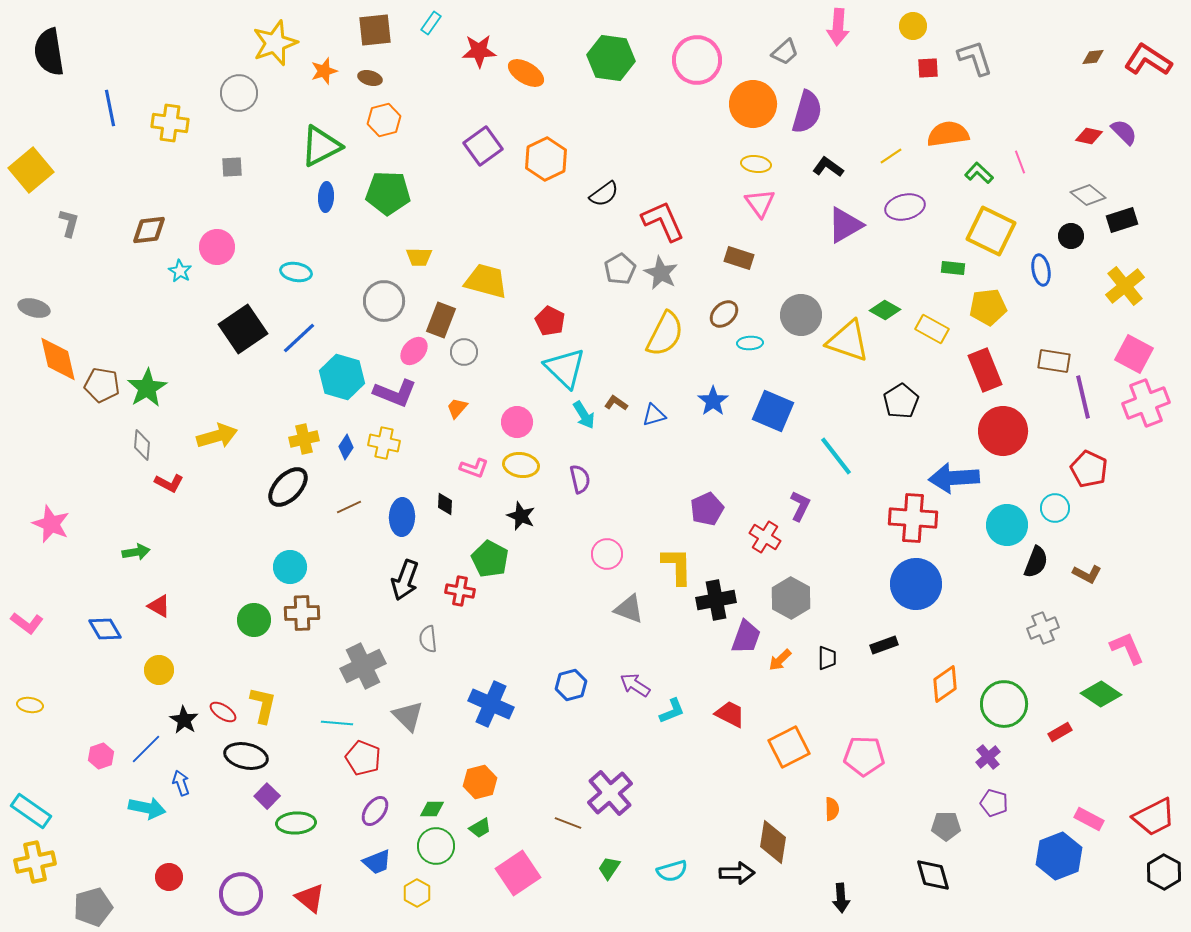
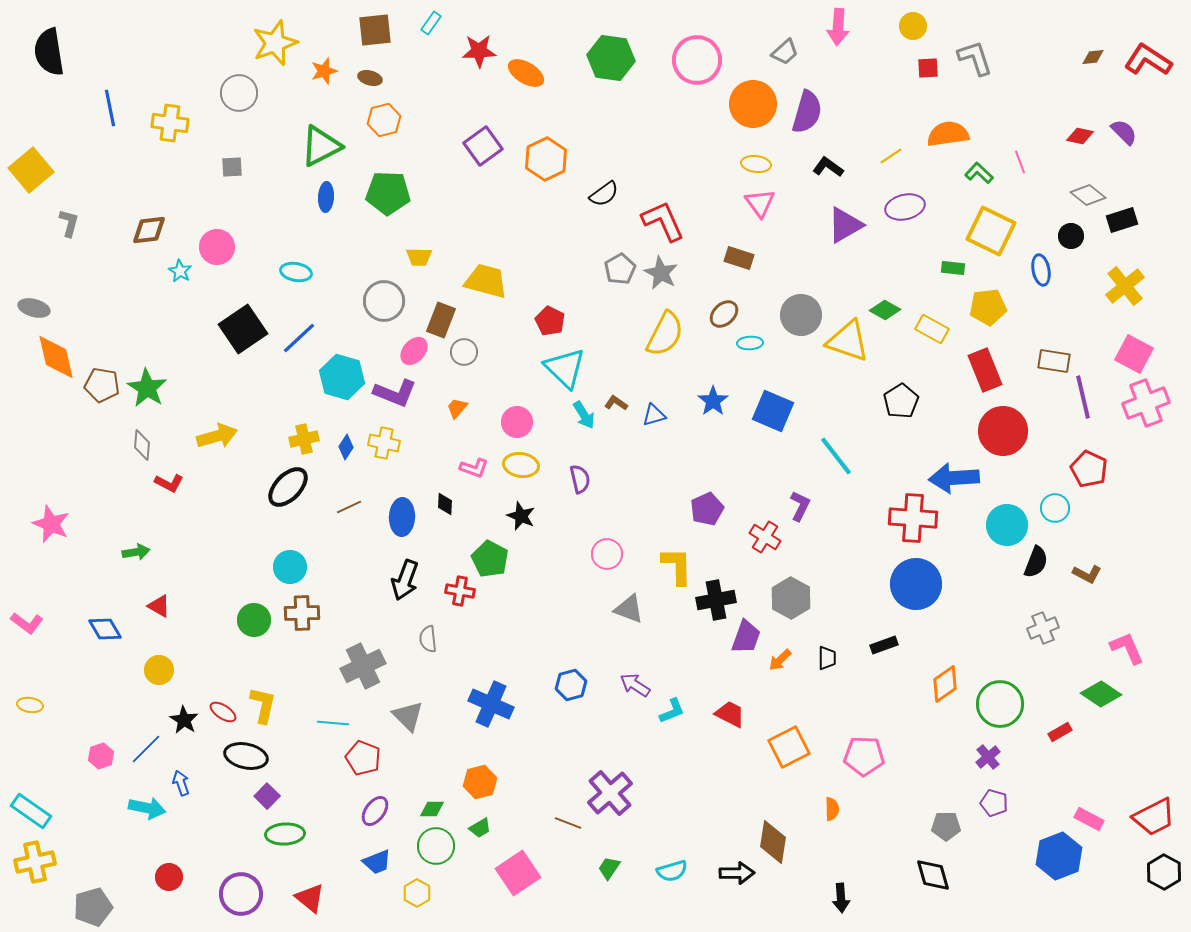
red diamond at (1089, 136): moved 9 px left
orange diamond at (58, 359): moved 2 px left, 2 px up
green star at (147, 388): rotated 9 degrees counterclockwise
green circle at (1004, 704): moved 4 px left
cyan line at (337, 723): moved 4 px left
green ellipse at (296, 823): moved 11 px left, 11 px down
